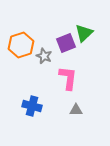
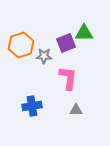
green triangle: rotated 42 degrees clockwise
gray star: rotated 21 degrees counterclockwise
blue cross: rotated 24 degrees counterclockwise
